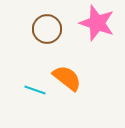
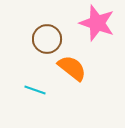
brown circle: moved 10 px down
orange semicircle: moved 5 px right, 10 px up
